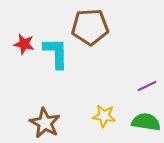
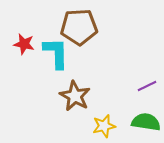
brown pentagon: moved 11 px left
yellow star: moved 10 px down; rotated 20 degrees counterclockwise
brown star: moved 30 px right, 27 px up
